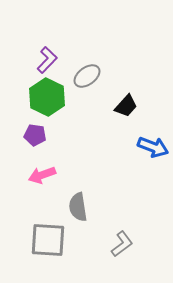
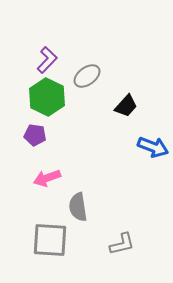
pink arrow: moved 5 px right, 3 px down
gray square: moved 2 px right
gray L-shape: rotated 24 degrees clockwise
